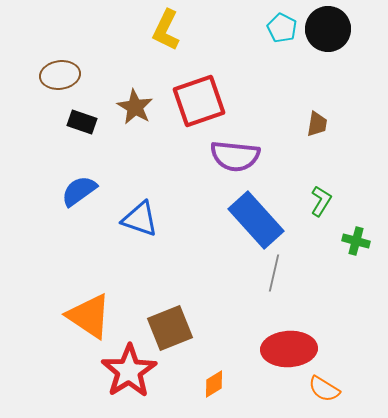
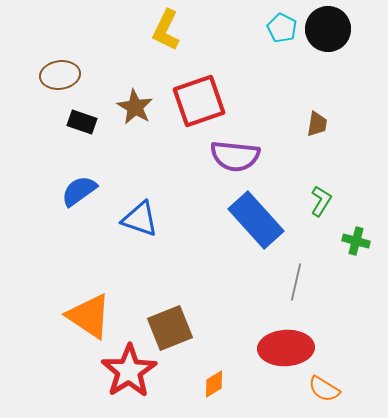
gray line: moved 22 px right, 9 px down
red ellipse: moved 3 px left, 1 px up
